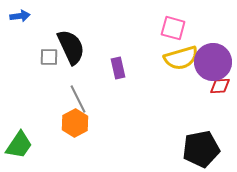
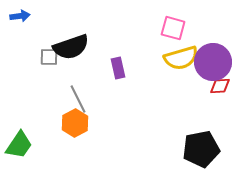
black semicircle: rotated 96 degrees clockwise
